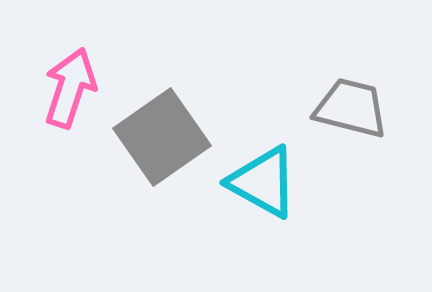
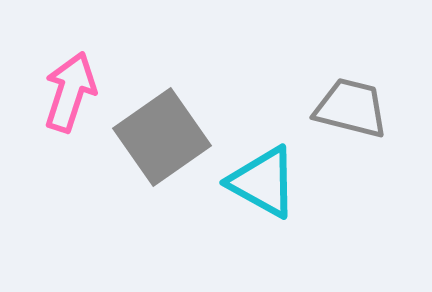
pink arrow: moved 4 px down
